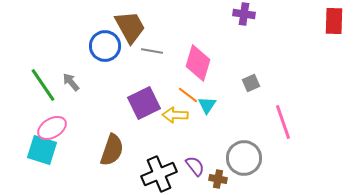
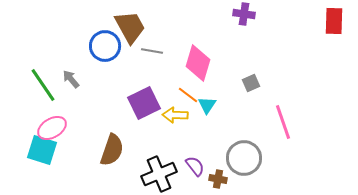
gray arrow: moved 3 px up
